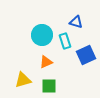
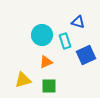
blue triangle: moved 2 px right
